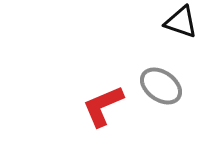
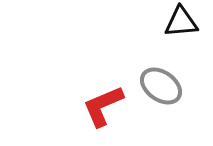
black triangle: rotated 24 degrees counterclockwise
